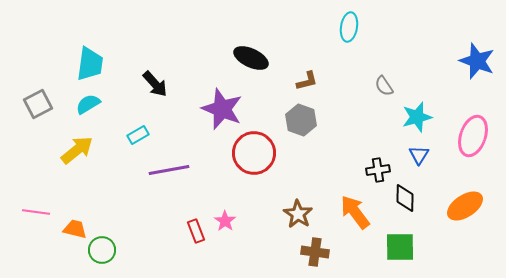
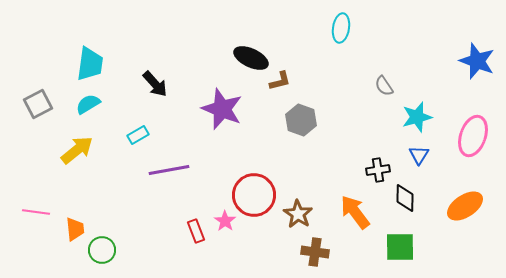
cyan ellipse: moved 8 px left, 1 px down
brown L-shape: moved 27 px left
red circle: moved 42 px down
orange trapezoid: rotated 70 degrees clockwise
